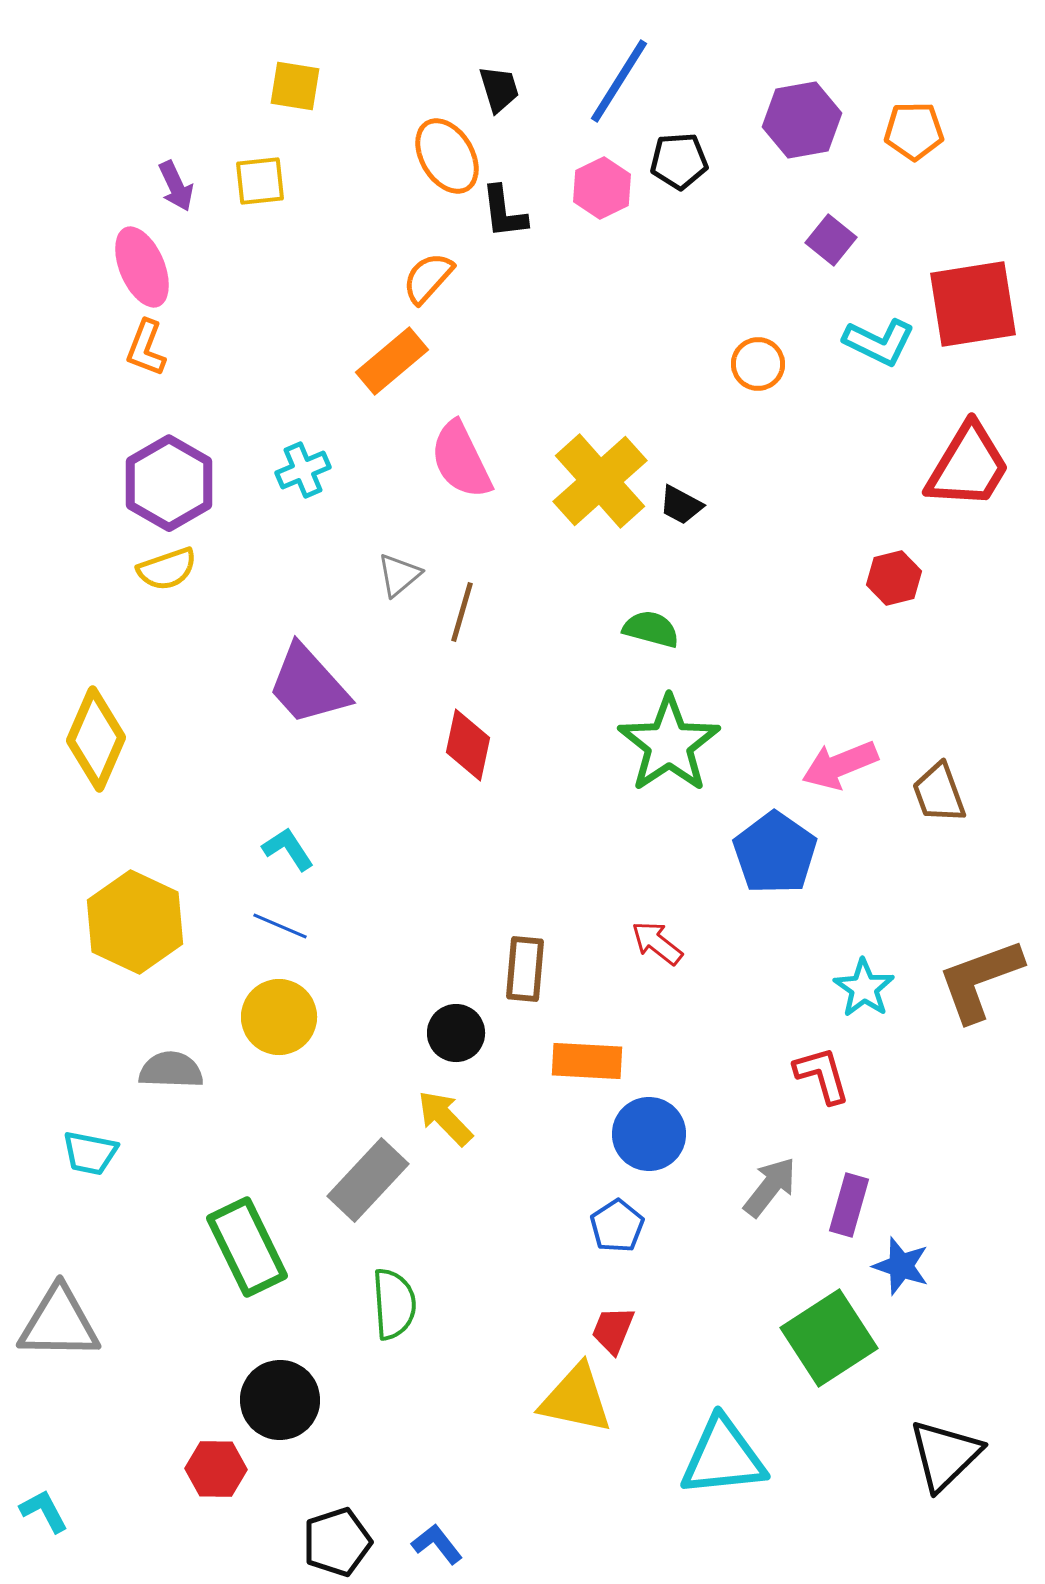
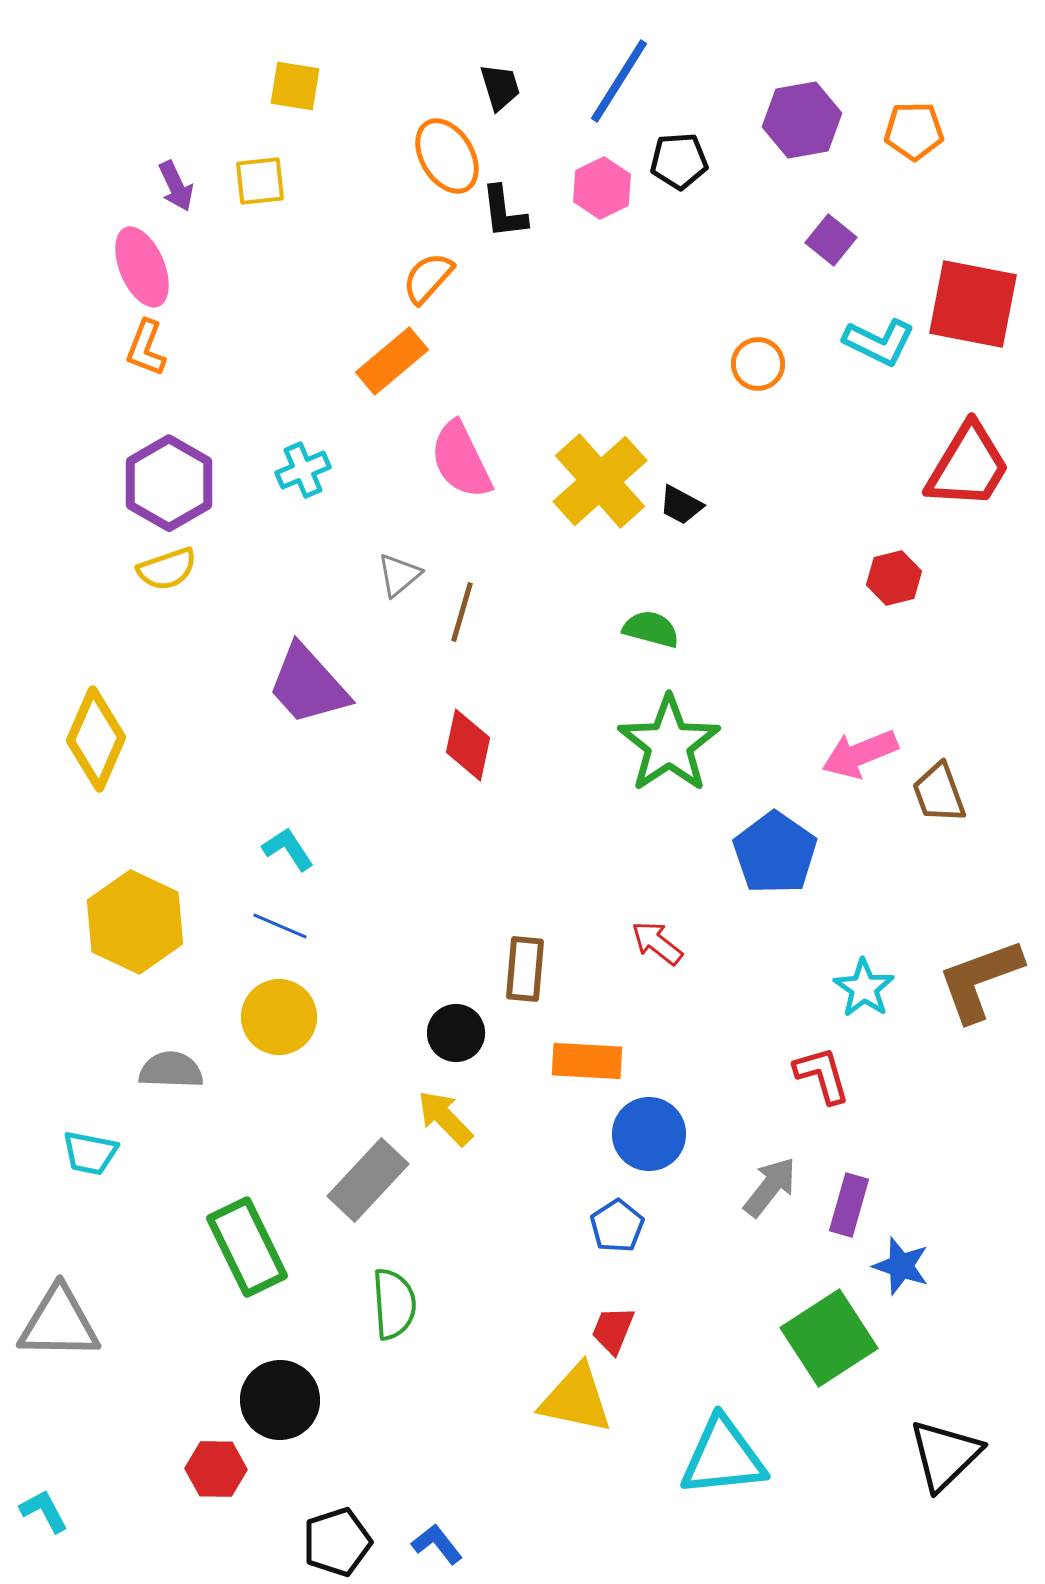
black trapezoid at (499, 89): moved 1 px right, 2 px up
red square at (973, 304): rotated 20 degrees clockwise
pink arrow at (840, 765): moved 20 px right, 11 px up
